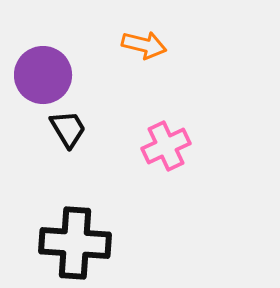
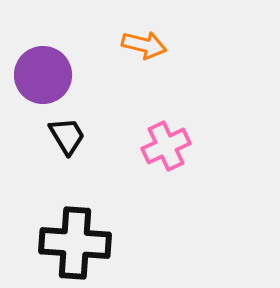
black trapezoid: moved 1 px left, 7 px down
